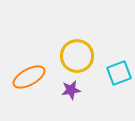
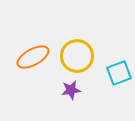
orange ellipse: moved 4 px right, 20 px up
